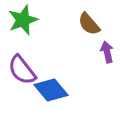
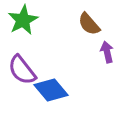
green star: rotated 8 degrees counterclockwise
